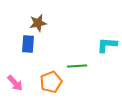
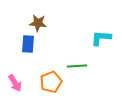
brown star: rotated 18 degrees clockwise
cyan L-shape: moved 6 px left, 7 px up
pink arrow: rotated 12 degrees clockwise
